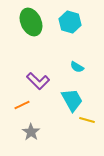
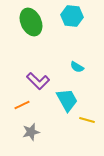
cyan hexagon: moved 2 px right, 6 px up; rotated 10 degrees counterclockwise
cyan trapezoid: moved 5 px left
gray star: rotated 24 degrees clockwise
